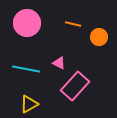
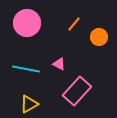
orange line: moved 1 px right; rotated 63 degrees counterclockwise
pink triangle: moved 1 px down
pink rectangle: moved 2 px right, 5 px down
